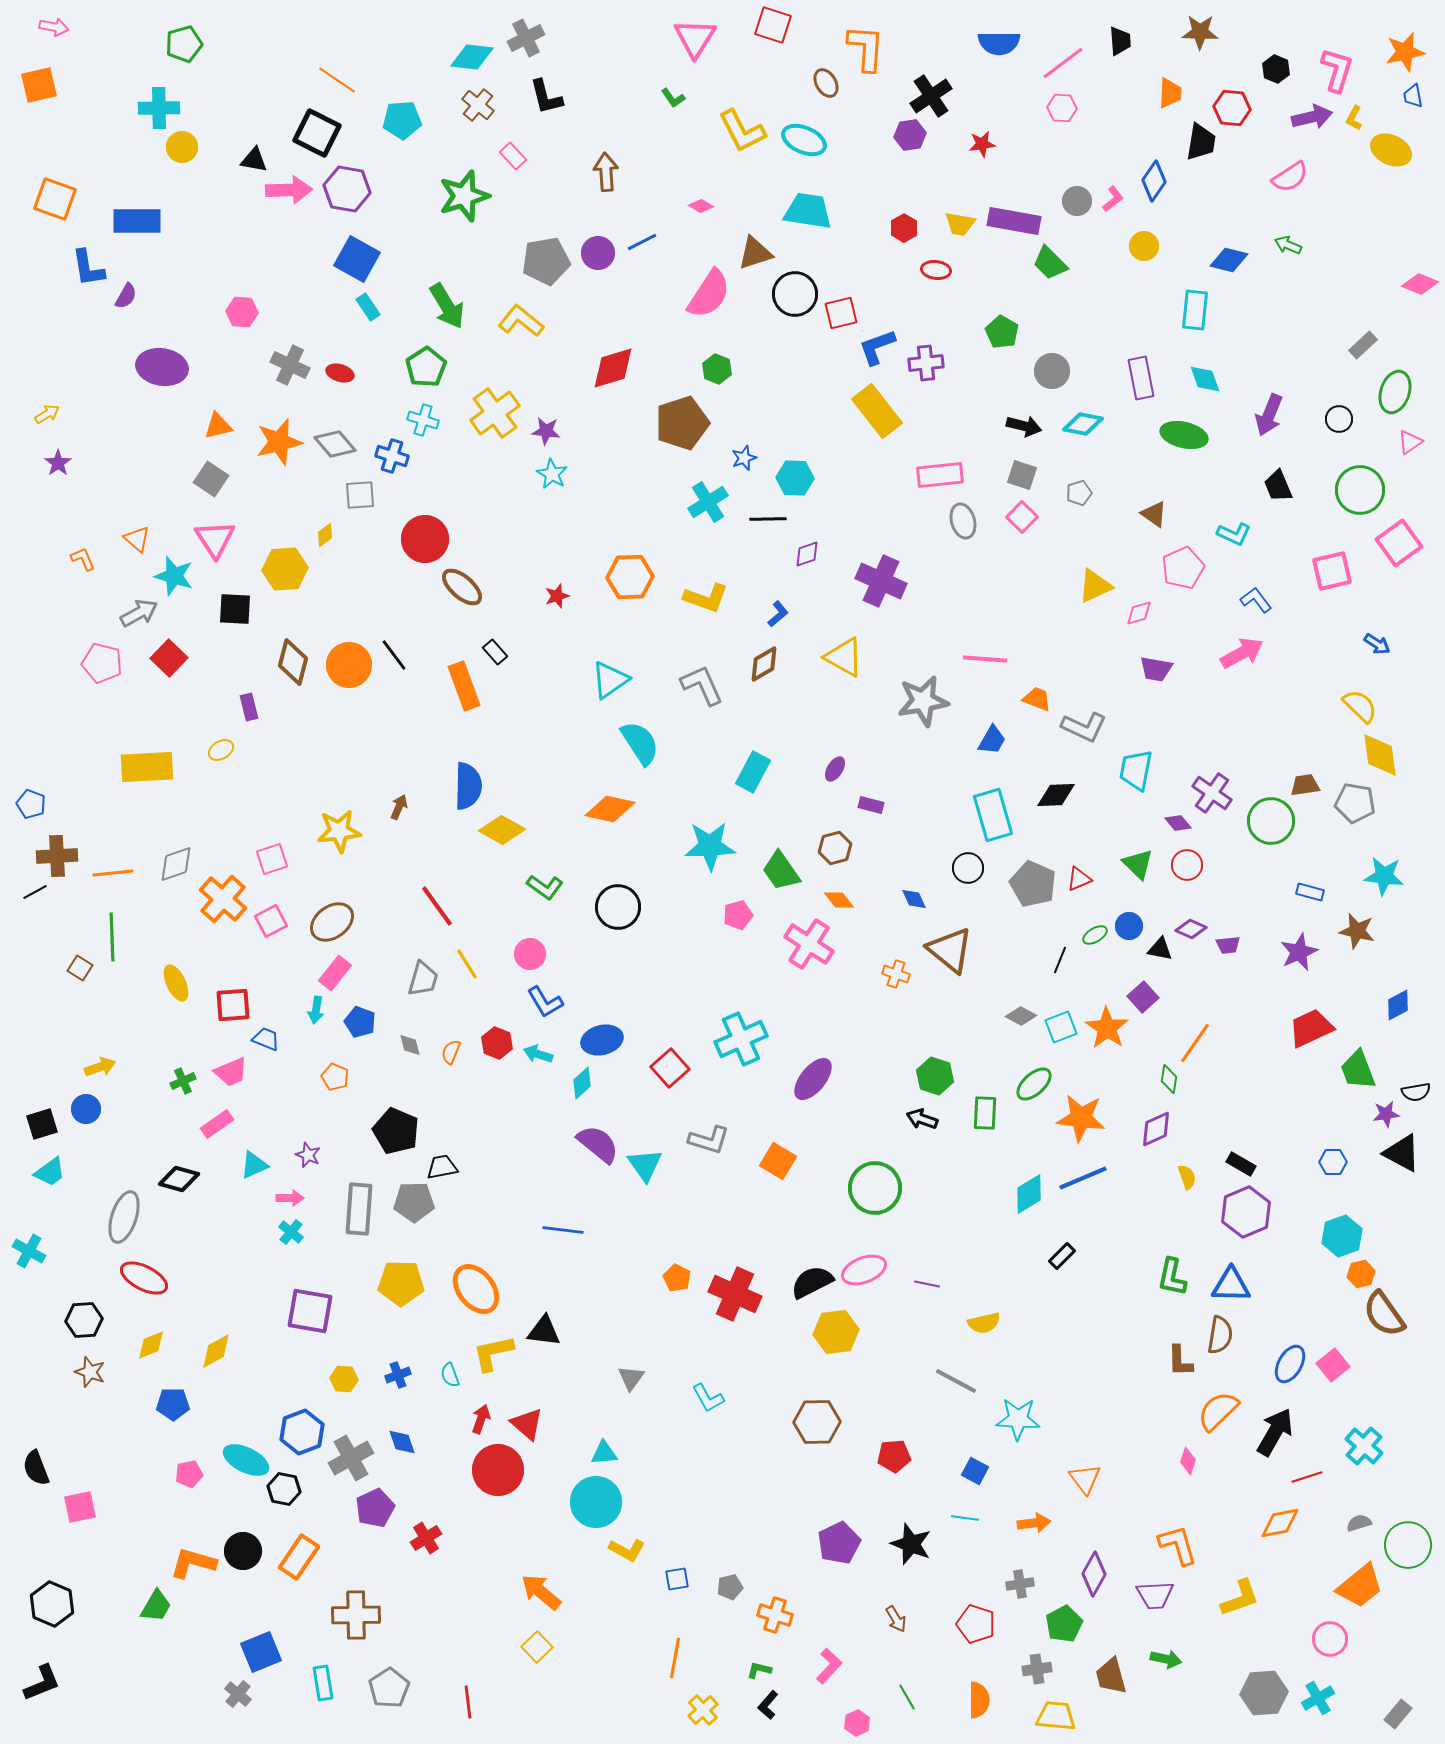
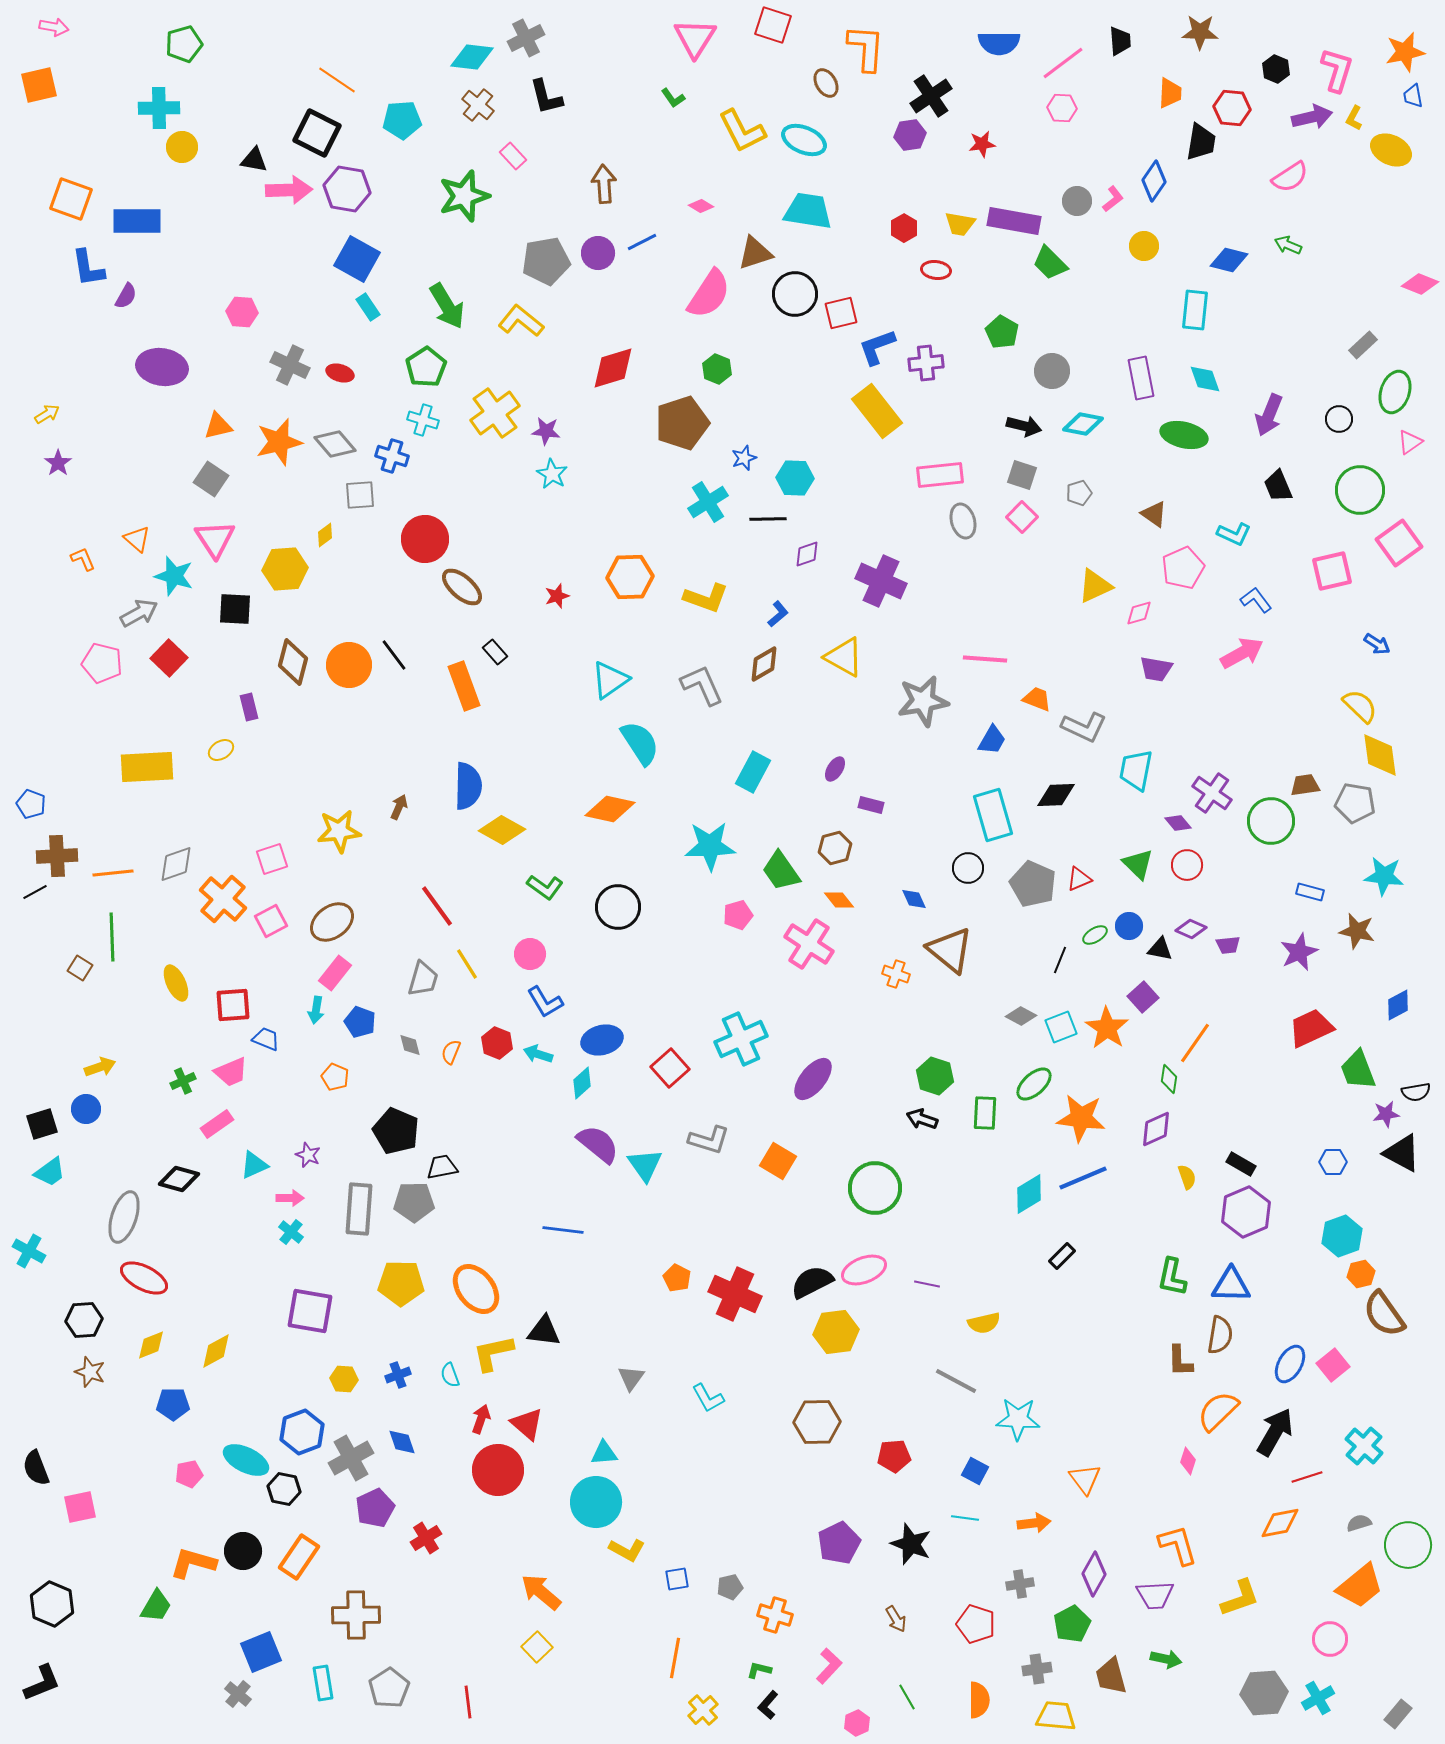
brown arrow at (606, 172): moved 2 px left, 12 px down
orange square at (55, 199): moved 16 px right
green pentagon at (1064, 1624): moved 8 px right
